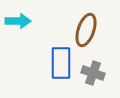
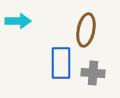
brown ellipse: rotated 8 degrees counterclockwise
gray cross: rotated 15 degrees counterclockwise
